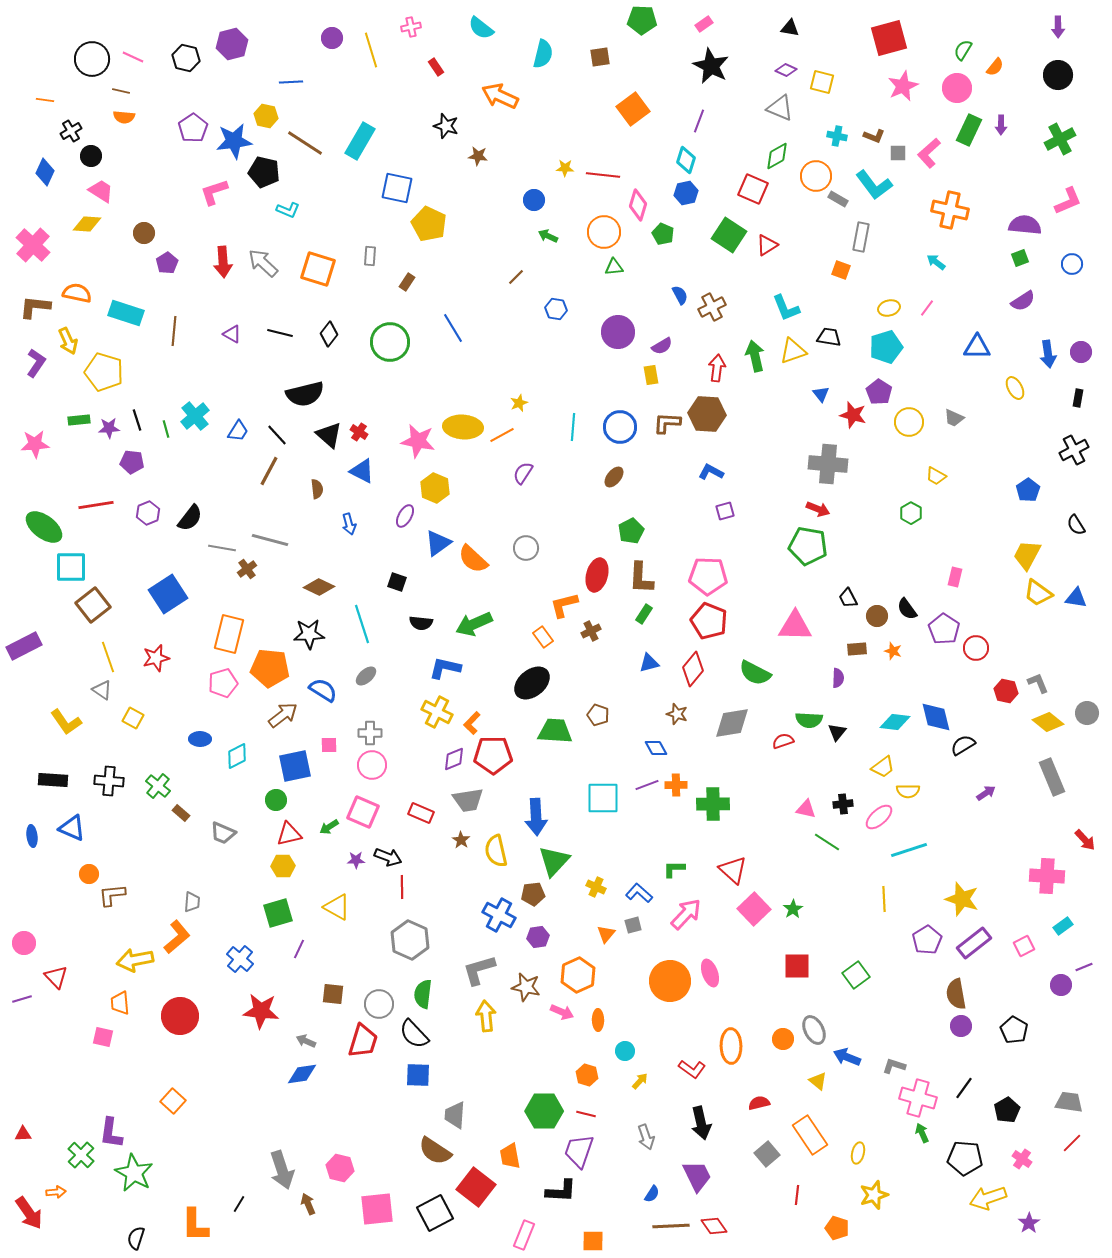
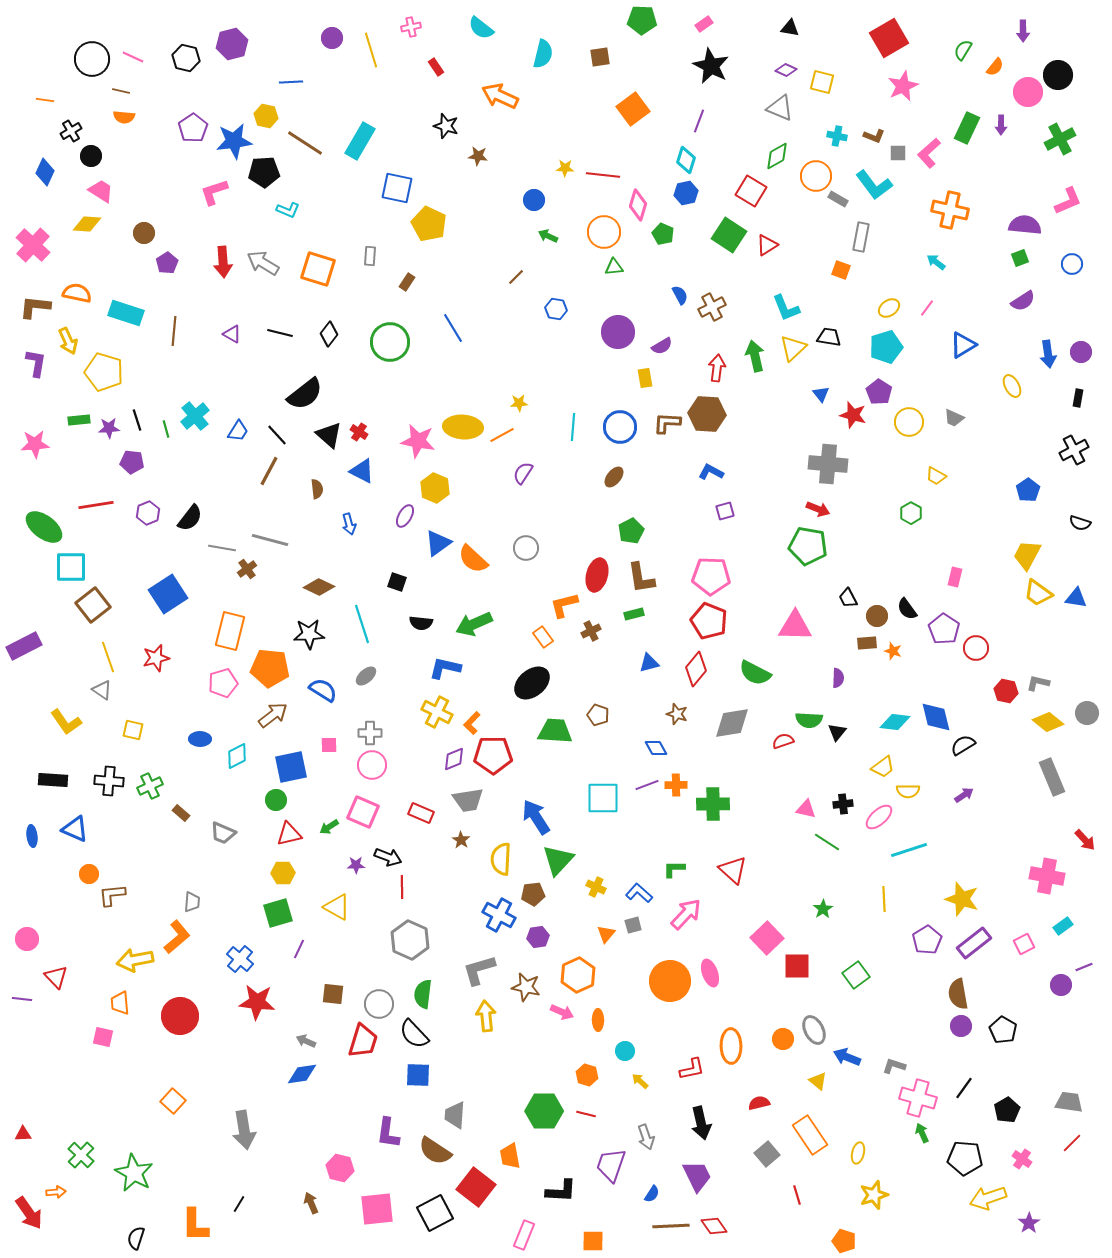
purple arrow at (1058, 27): moved 35 px left, 4 px down
red square at (889, 38): rotated 15 degrees counterclockwise
pink circle at (957, 88): moved 71 px right, 4 px down
green rectangle at (969, 130): moved 2 px left, 2 px up
black pentagon at (264, 172): rotated 16 degrees counterclockwise
red square at (753, 189): moved 2 px left, 2 px down; rotated 8 degrees clockwise
gray arrow at (263, 263): rotated 12 degrees counterclockwise
yellow ellipse at (889, 308): rotated 20 degrees counterclockwise
blue triangle at (977, 347): moved 14 px left, 2 px up; rotated 32 degrees counterclockwise
yellow triangle at (793, 351): moved 3 px up; rotated 24 degrees counterclockwise
purple L-shape at (36, 363): rotated 24 degrees counterclockwise
yellow rectangle at (651, 375): moved 6 px left, 3 px down
yellow ellipse at (1015, 388): moved 3 px left, 2 px up
black semicircle at (305, 394): rotated 24 degrees counterclockwise
yellow star at (519, 403): rotated 18 degrees clockwise
black semicircle at (1076, 525): moved 4 px right, 2 px up; rotated 40 degrees counterclockwise
pink pentagon at (708, 576): moved 3 px right
brown L-shape at (641, 578): rotated 12 degrees counterclockwise
green rectangle at (644, 614): moved 10 px left; rotated 42 degrees clockwise
orange rectangle at (229, 634): moved 1 px right, 3 px up
brown rectangle at (857, 649): moved 10 px right, 6 px up
red diamond at (693, 669): moved 3 px right
gray L-shape at (1038, 683): rotated 55 degrees counterclockwise
brown arrow at (283, 715): moved 10 px left
yellow square at (133, 718): moved 12 px down; rotated 15 degrees counterclockwise
blue square at (295, 766): moved 4 px left, 1 px down
green cross at (158, 786): moved 8 px left; rotated 25 degrees clockwise
purple arrow at (986, 793): moved 22 px left, 2 px down
blue arrow at (536, 817): rotated 150 degrees clockwise
blue triangle at (72, 828): moved 3 px right, 1 px down
yellow semicircle at (496, 851): moved 5 px right, 8 px down; rotated 16 degrees clockwise
purple star at (356, 860): moved 5 px down
green triangle at (554, 861): moved 4 px right, 1 px up
yellow hexagon at (283, 866): moved 7 px down
pink cross at (1047, 876): rotated 8 degrees clockwise
pink square at (754, 909): moved 13 px right, 29 px down
green star at (793, 909): moved 30 px right
pink circle at (24, 943): moved 3 px right, 4 px up
pink square at (1024, 946): moved 2 px up
brown semicircle at (956, 994): moved 2 px right
purple line at (22, 999): rotated 24 degrees clockwise
red star at (261, 1011): moved 4 px left, 9 px up
black pentagon at (1014, 1030): moved 11 px left
red L-shape at (692, 1069): rotated 48 degrees counterclockwise
yellow arrow at (640, 1081): rotated 90 degrees counterclockwise
purple L-shape at (111, 1133): moved 277 px right
purple trapezoid at (579, 1151): moved 32 px right, 14 px down
gray arrow at (282, 1170): moved 38 px left, 40 px up; rotated 9 degrees clockwise
red line at (797, 1195): rotated 24 degrees counterclockwise
brown arrow at (308, 1204): moved 3 px right, 1 px up
orange pentagon at (837, 1228): moved 7 px right, 13 px down
